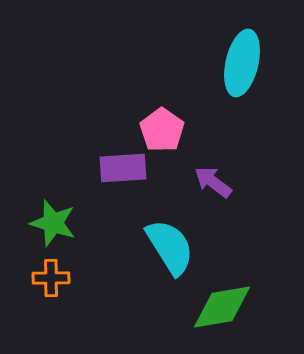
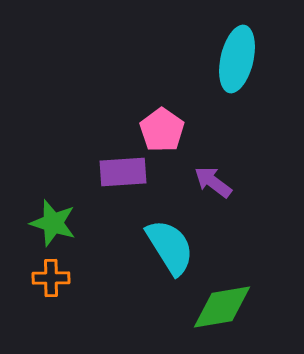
cyan ellipse: moved 5 px left, 4 px up
purple rectangle: moved 4 px down
